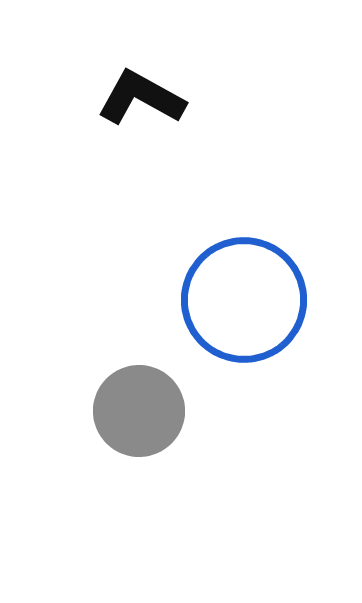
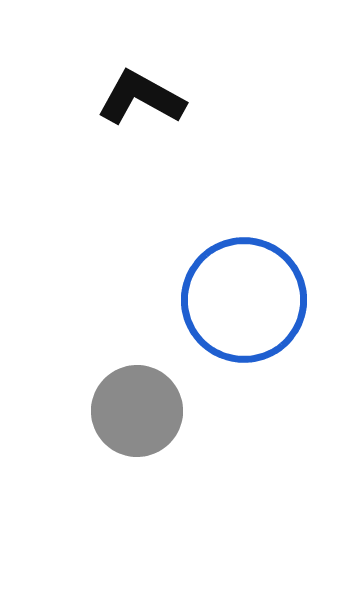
gray circle: moved 2 px left
